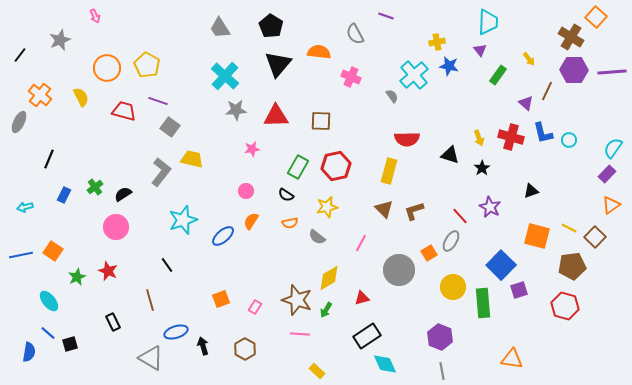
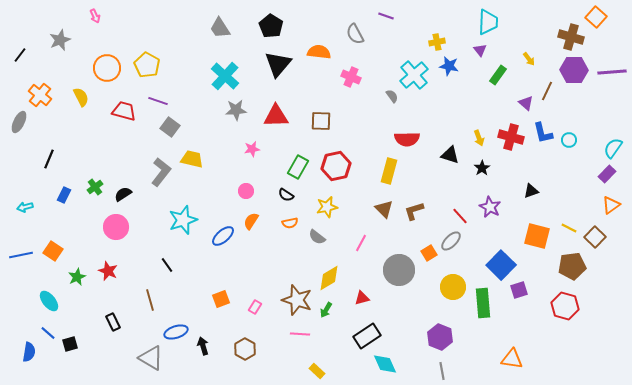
brown cross at (571, 37): rotated 15 degrees counterclockwise
gray ellipse at (451, 241): rotated 15 degrees clockwise
